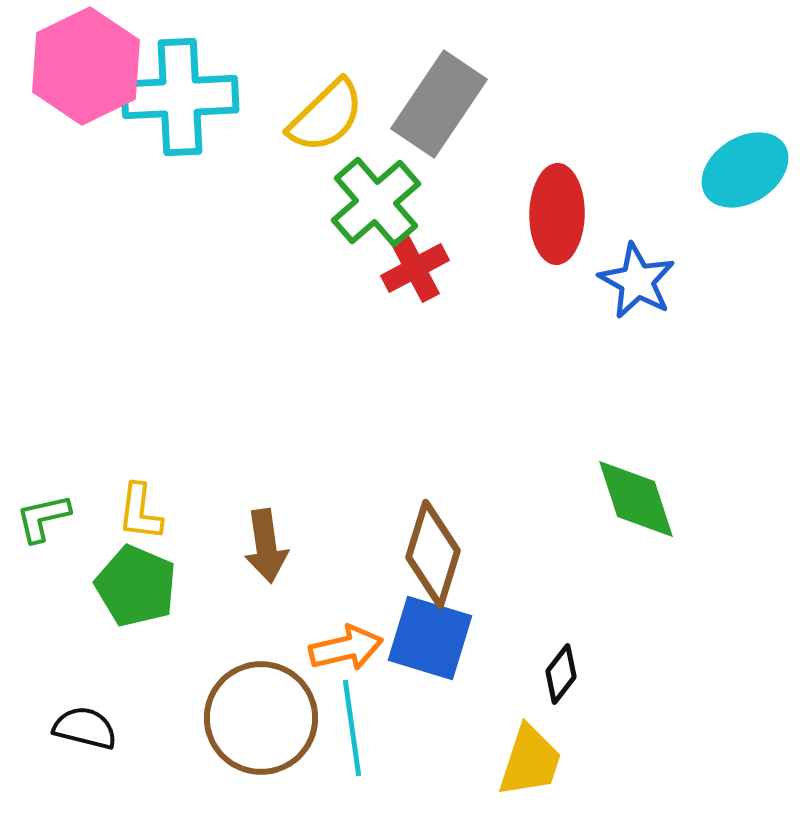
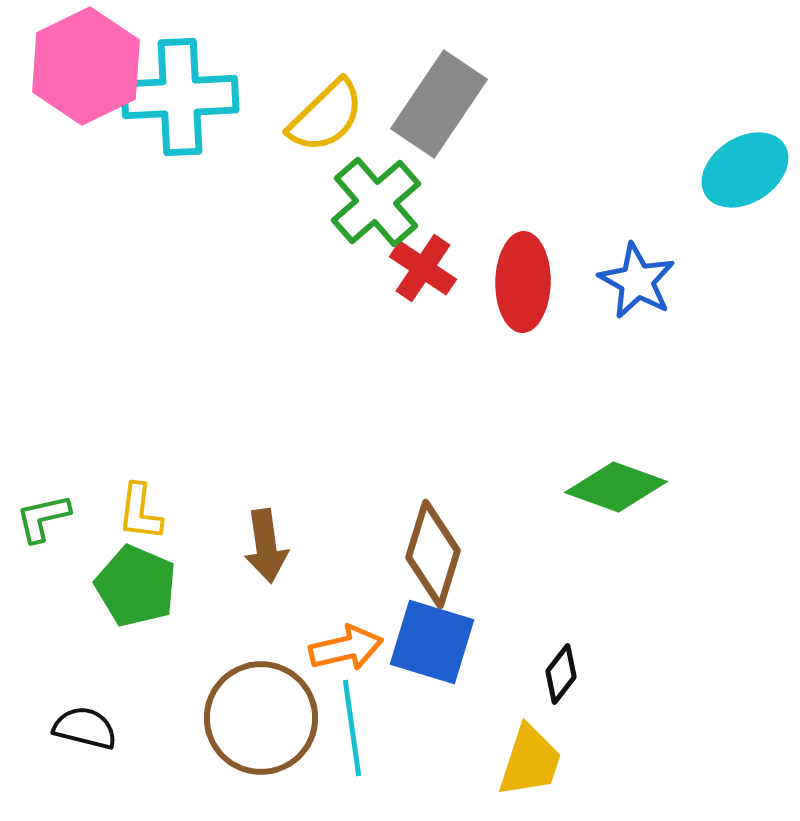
red ellipse: moved 34 px left, 68 px down
red cross: moved 8 px right; rotated 28 degrees counterclockwise
green diamond: moved 20 px left, 12 px up; rotated 52 degrees counterclockwise
blue square: moved 2 px right, 4 px down
